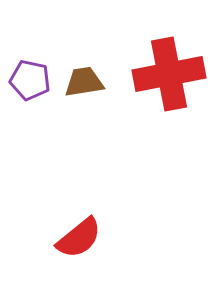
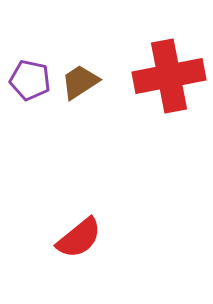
red cross: moved 2 px down
brown trapezoid: moved 4 px left; rotated 24 degrees counterclockwise
